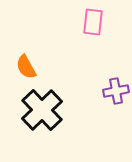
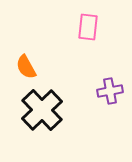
pink rectangle: moved 5 px left, 5 px down
purple cross: moved 6 px left
